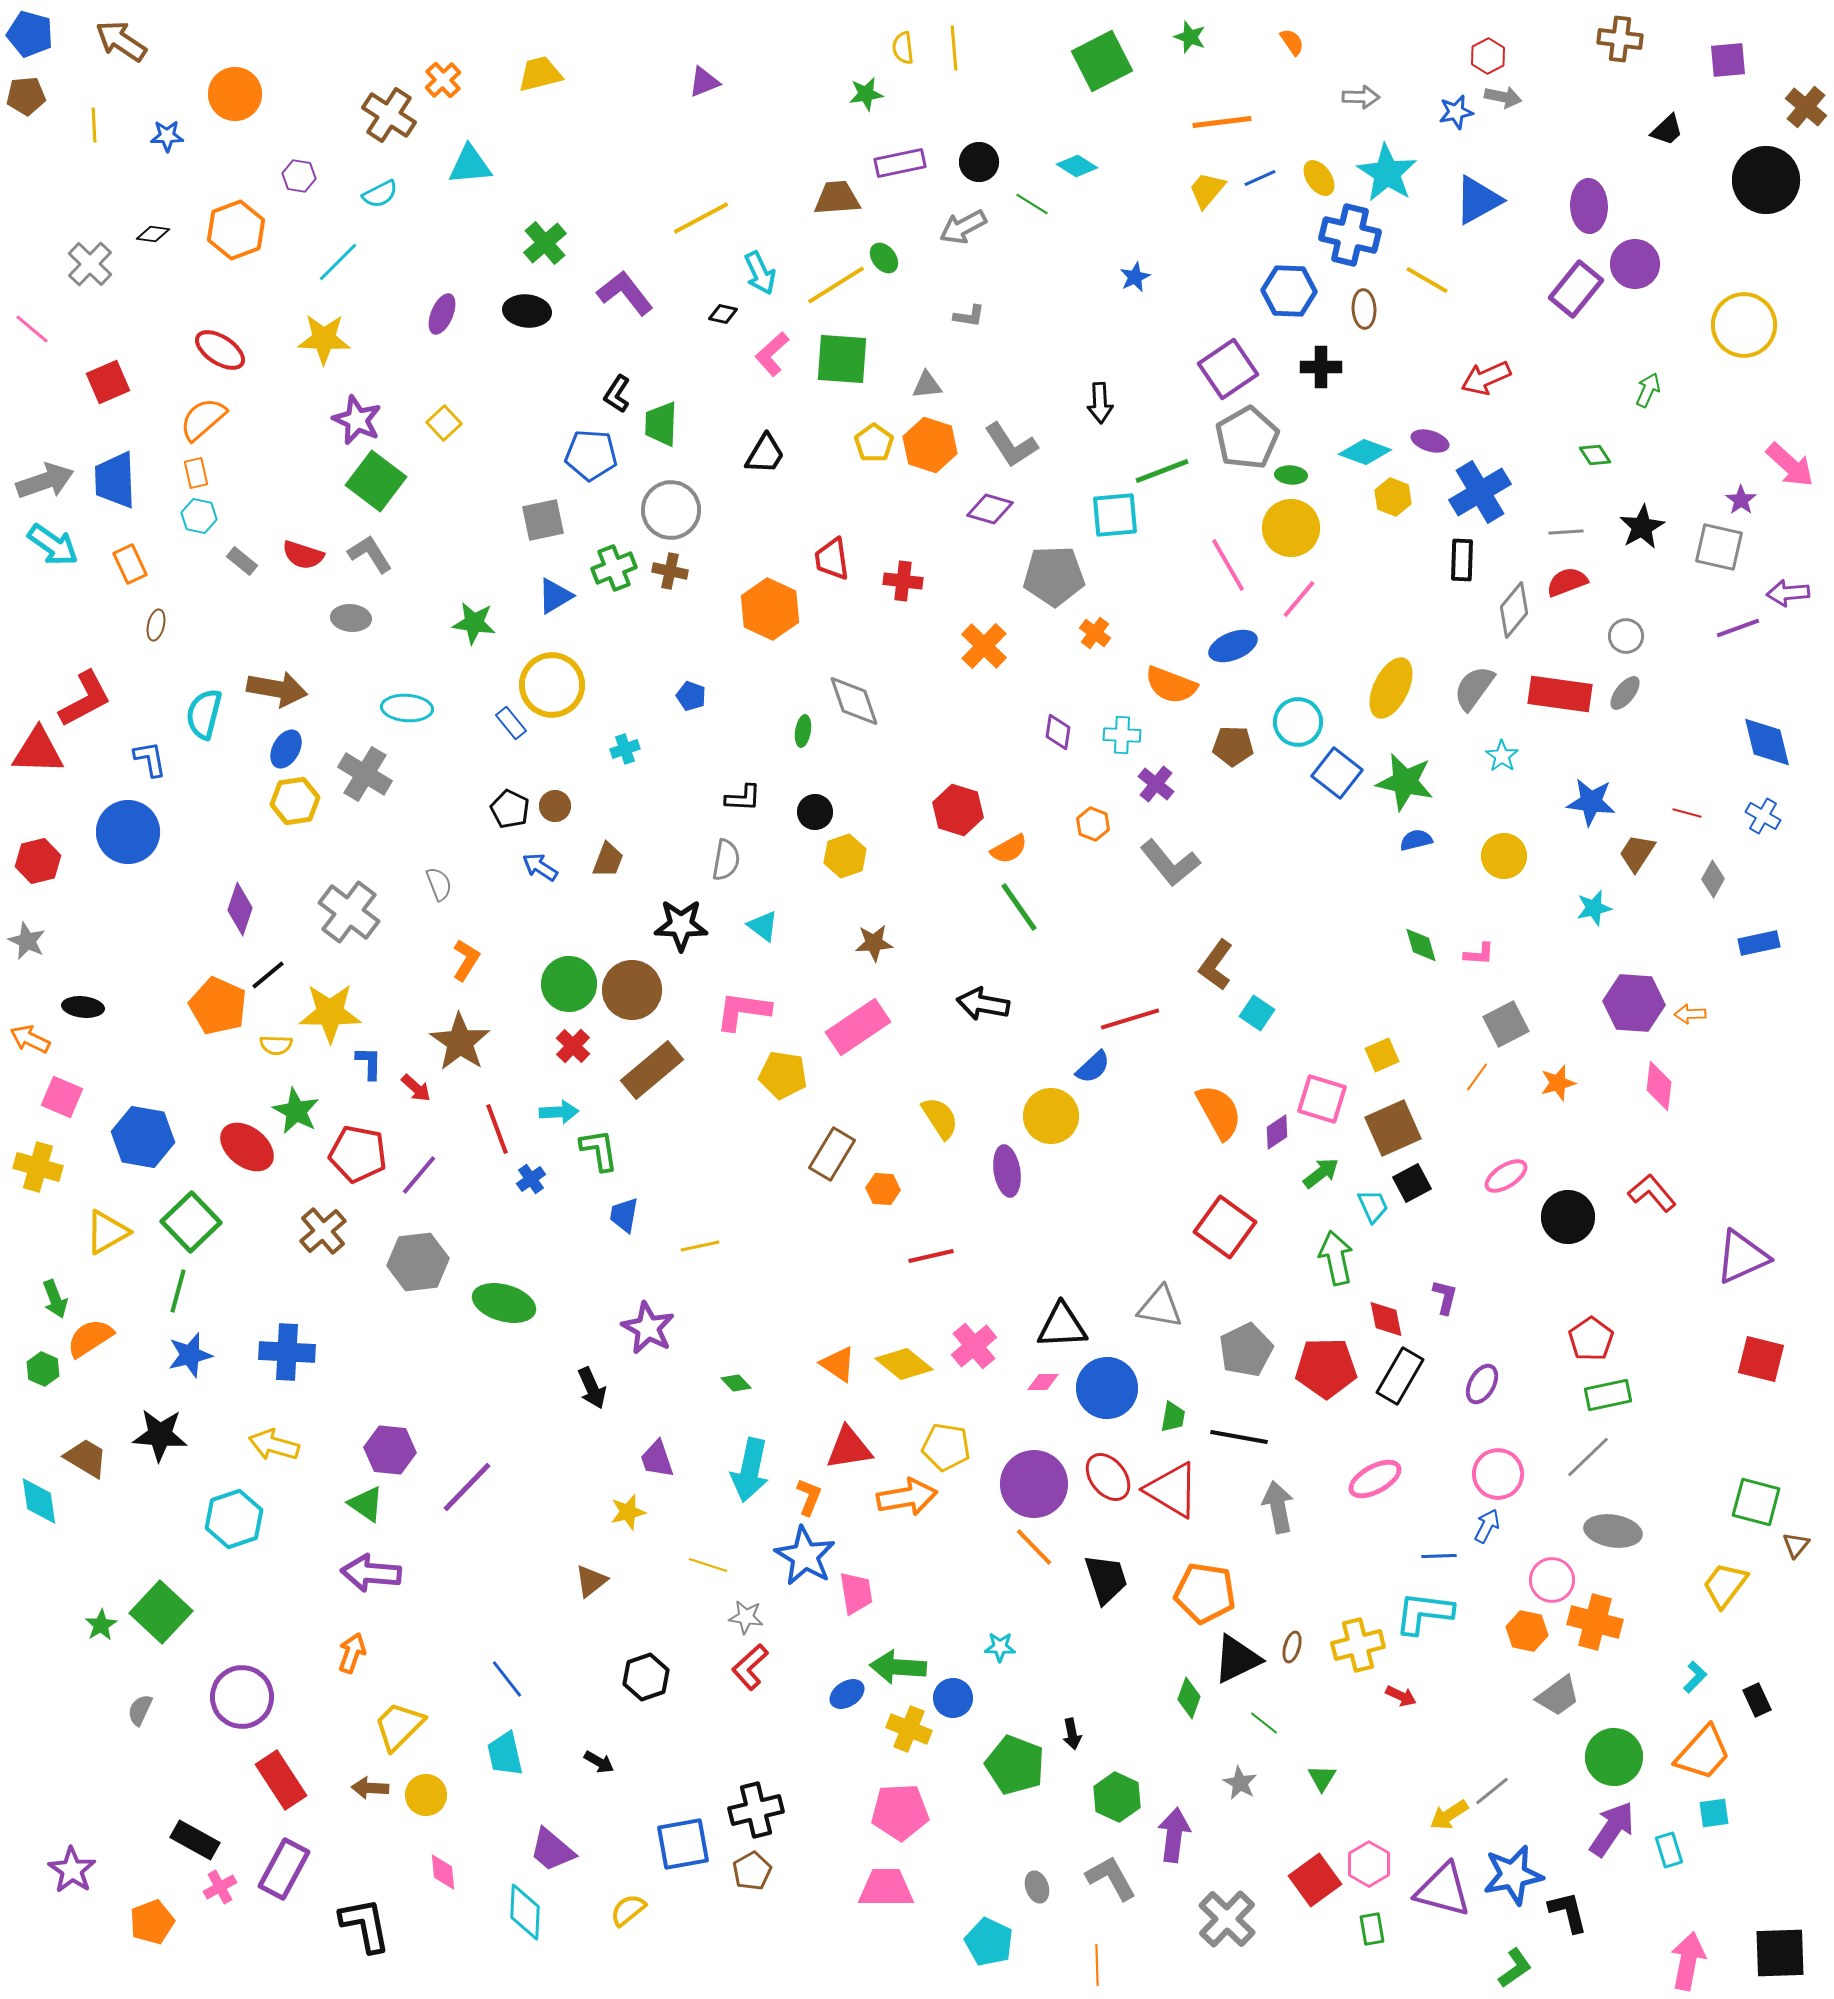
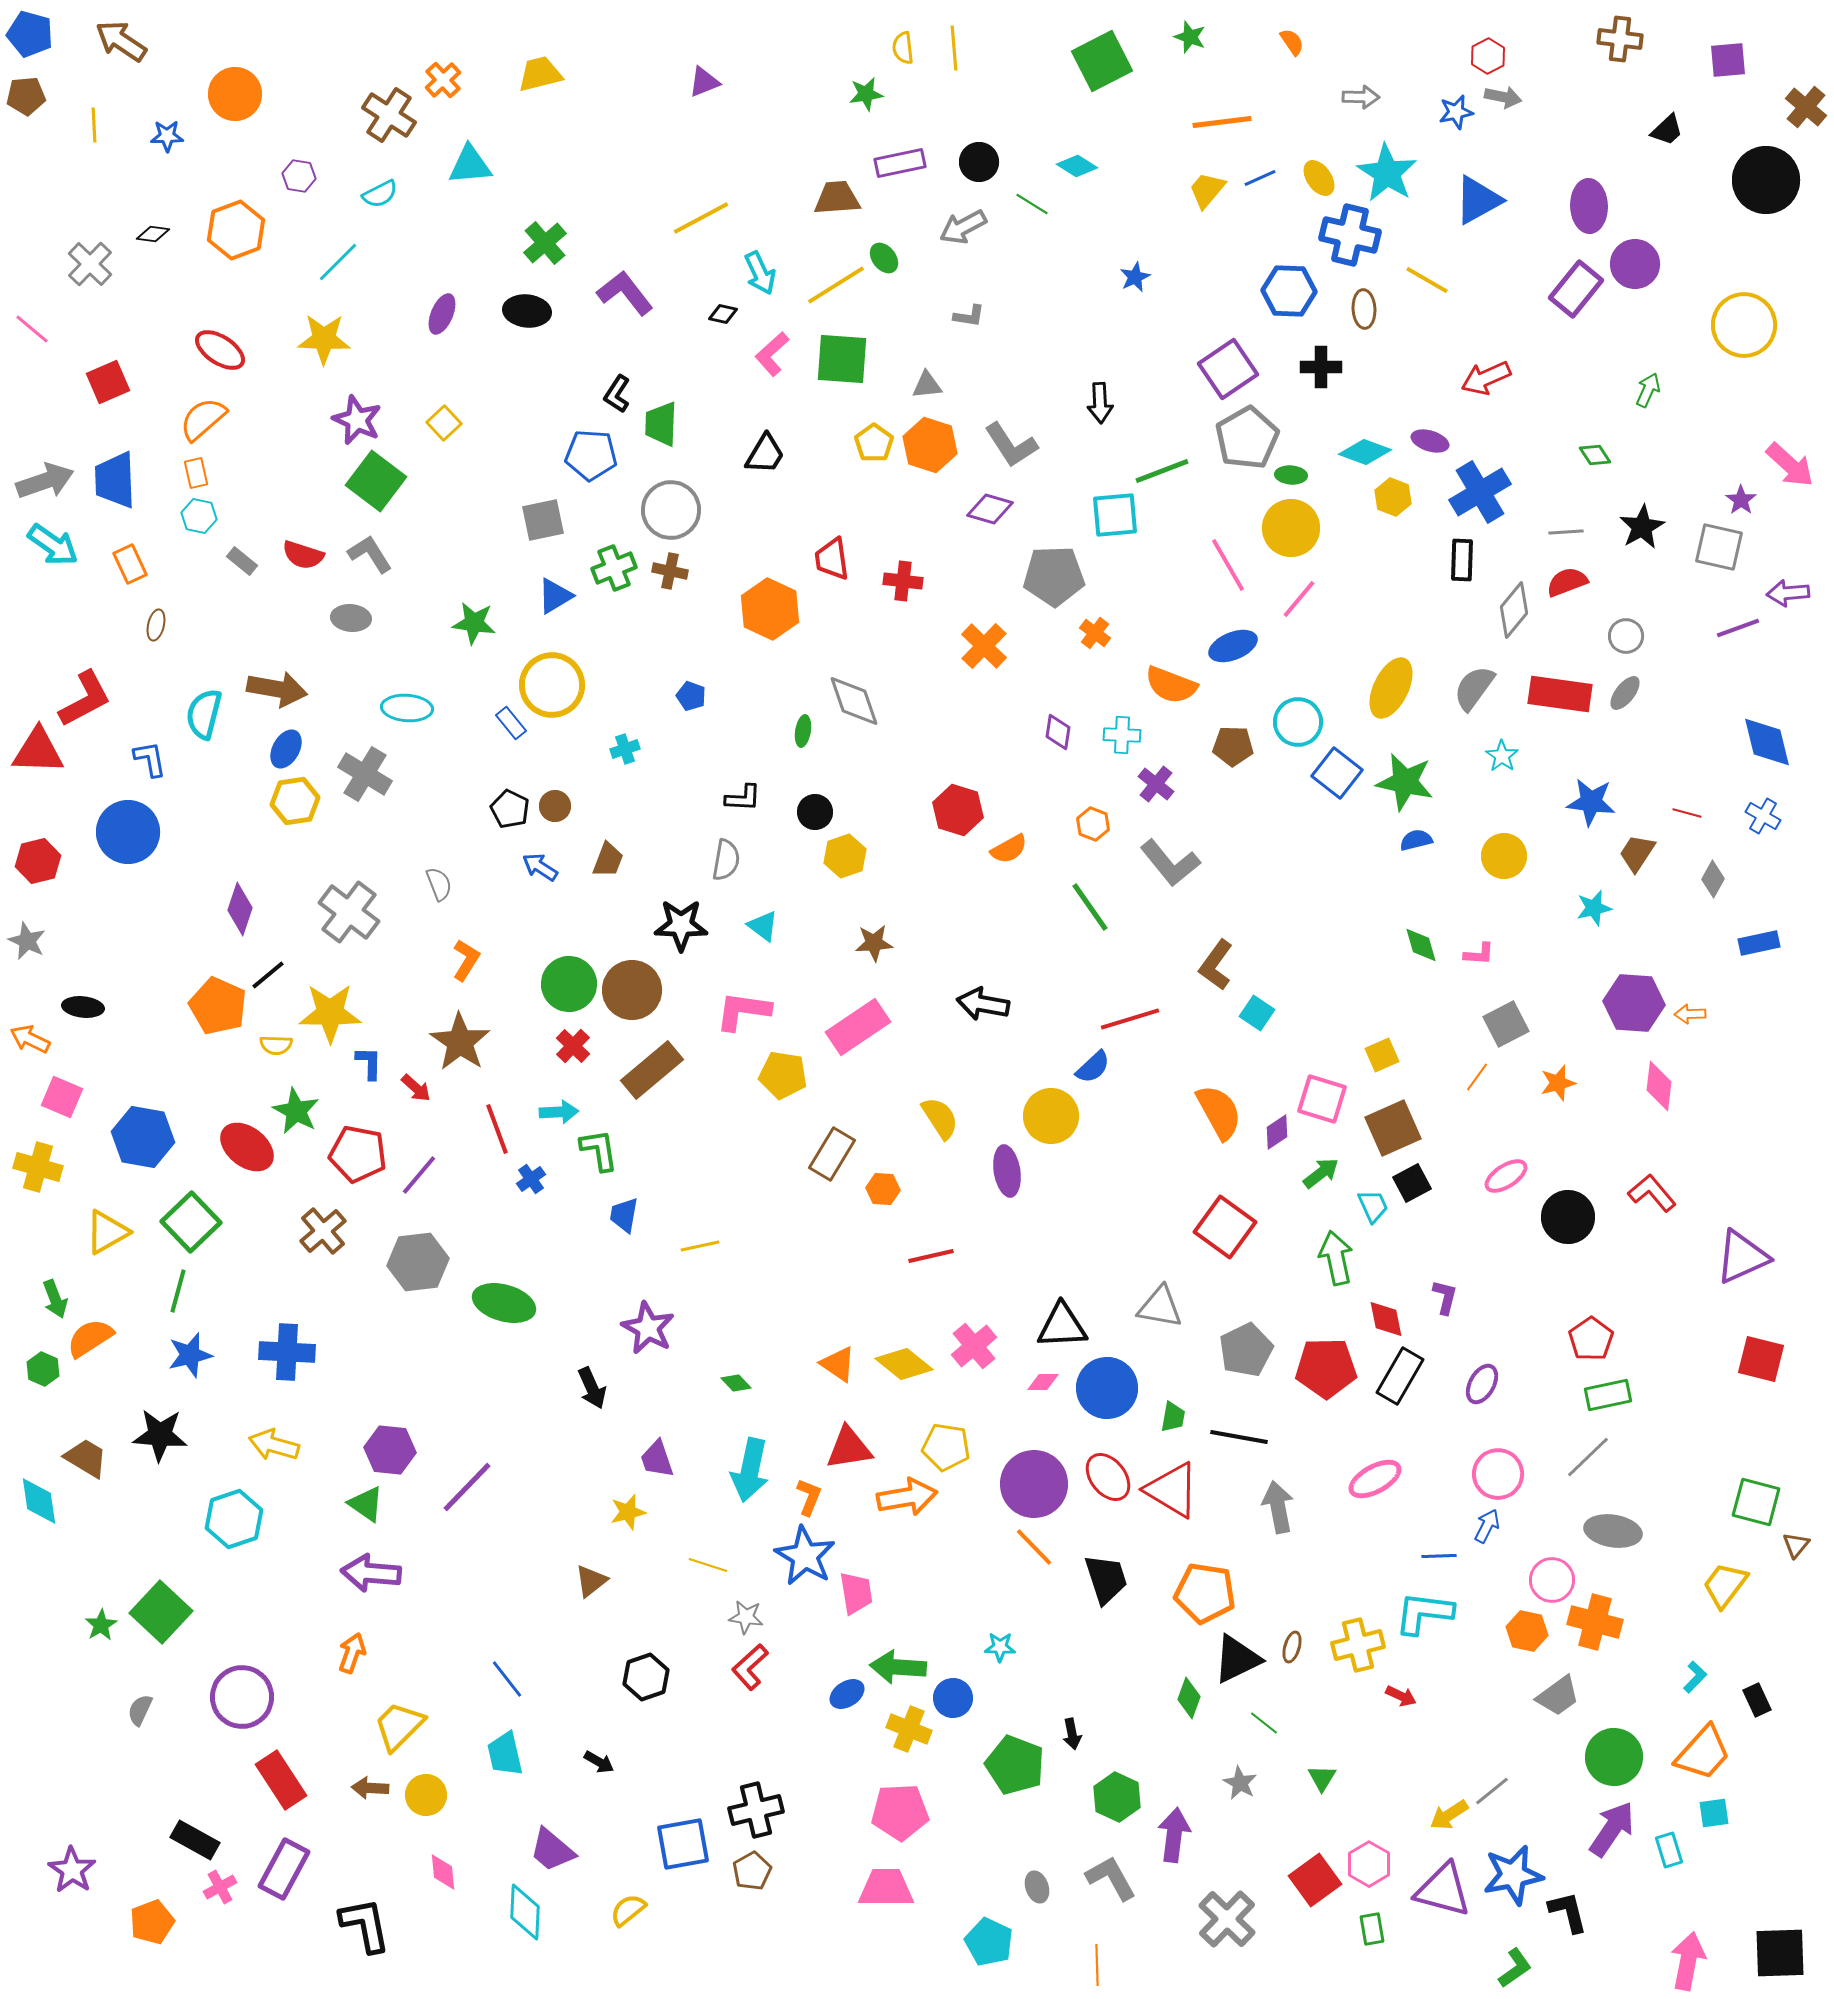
green line at (1019, 907): moved 71 px right
